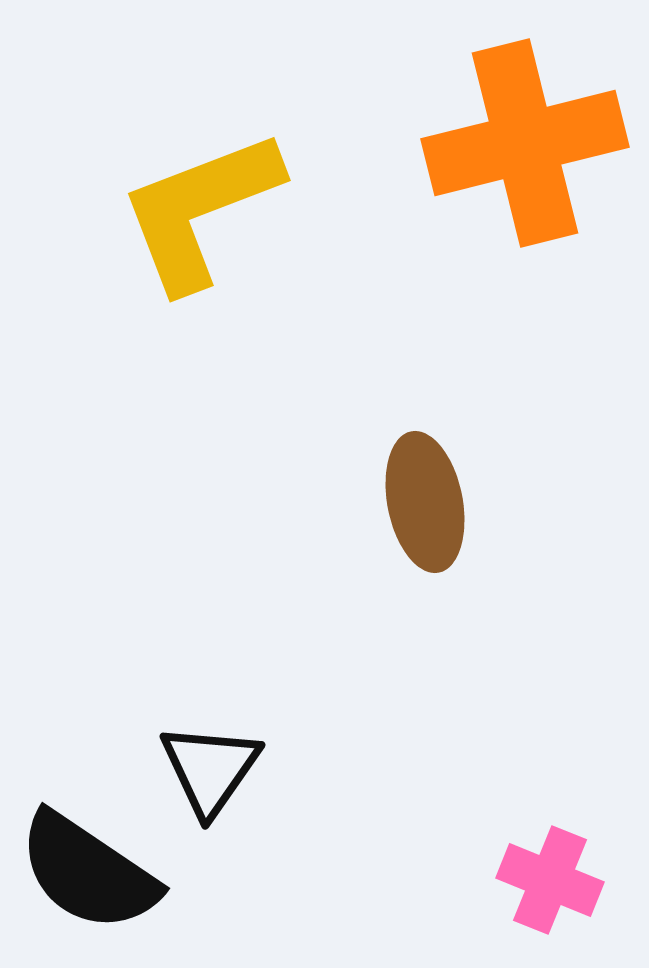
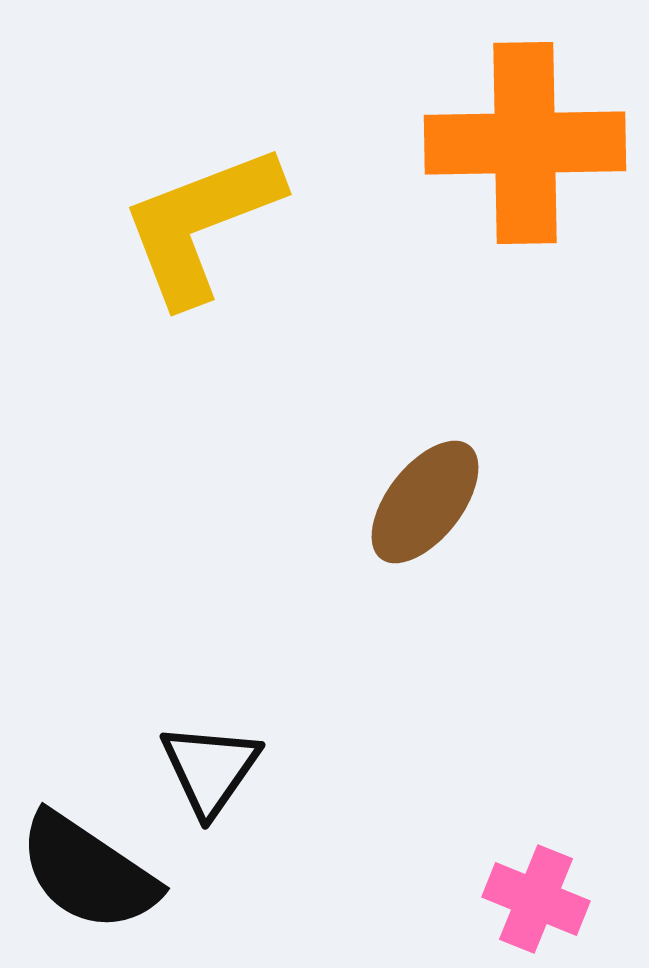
orange cross: rotated 13 degrees clockwise
yellow L-shape: moved 1 px right, 14 px down
brown ellipse: rotated 49 degrees clockwise
pink cross: moved 14 px left, 19 px down
